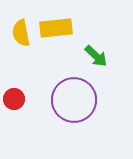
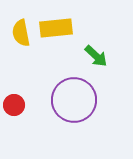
red circle: moved 6 px down
